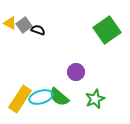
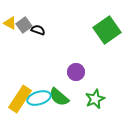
cyan ellipse: moved 2 px left, 1 px down
